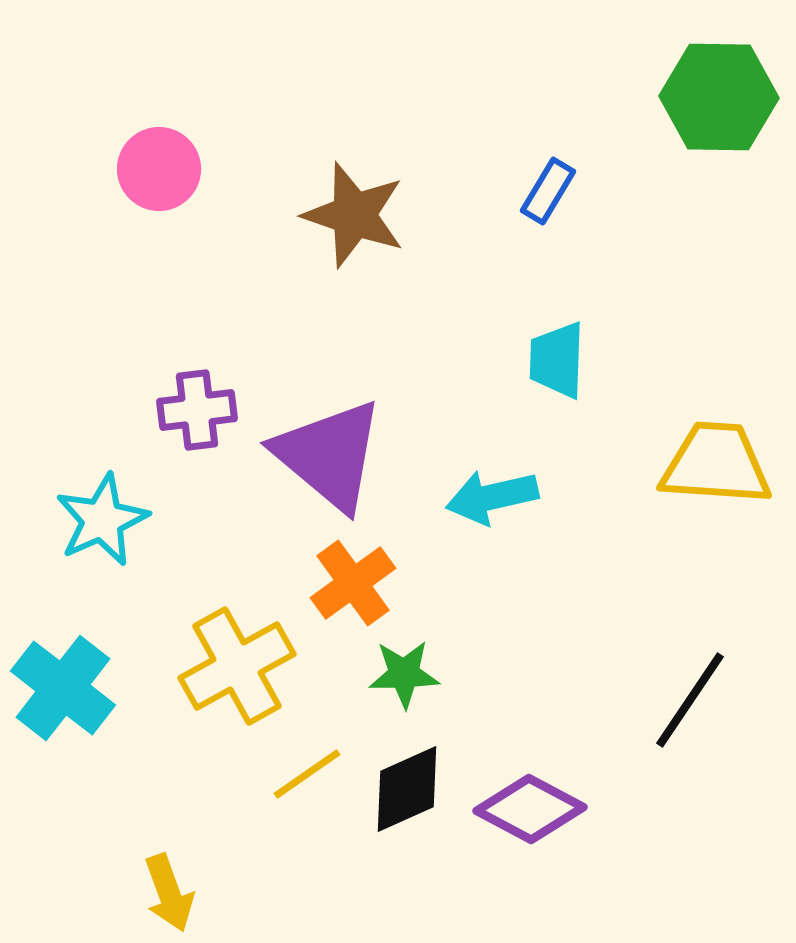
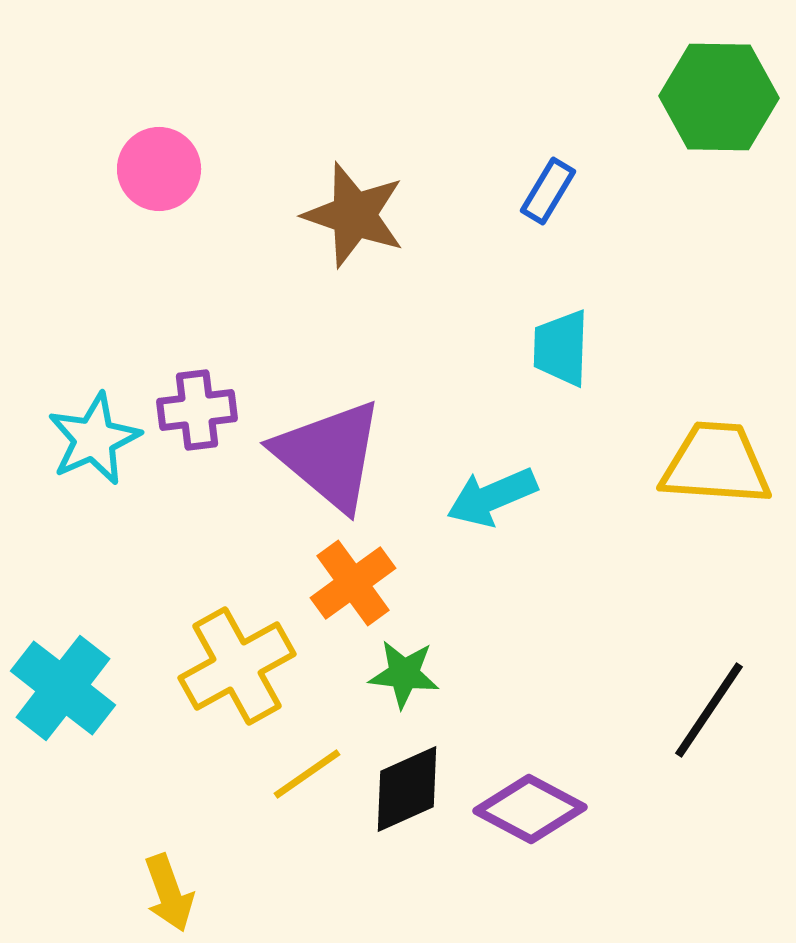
cyan trapezoid: moved 4 px right, 12 px up
cyan arrow: rotated 10 degrees counterclockwise
cyan star: moved 8 px left, 81 px up
green star: rotated 8 degrees clockwise
black line: moved 19 px right, 10 px down
